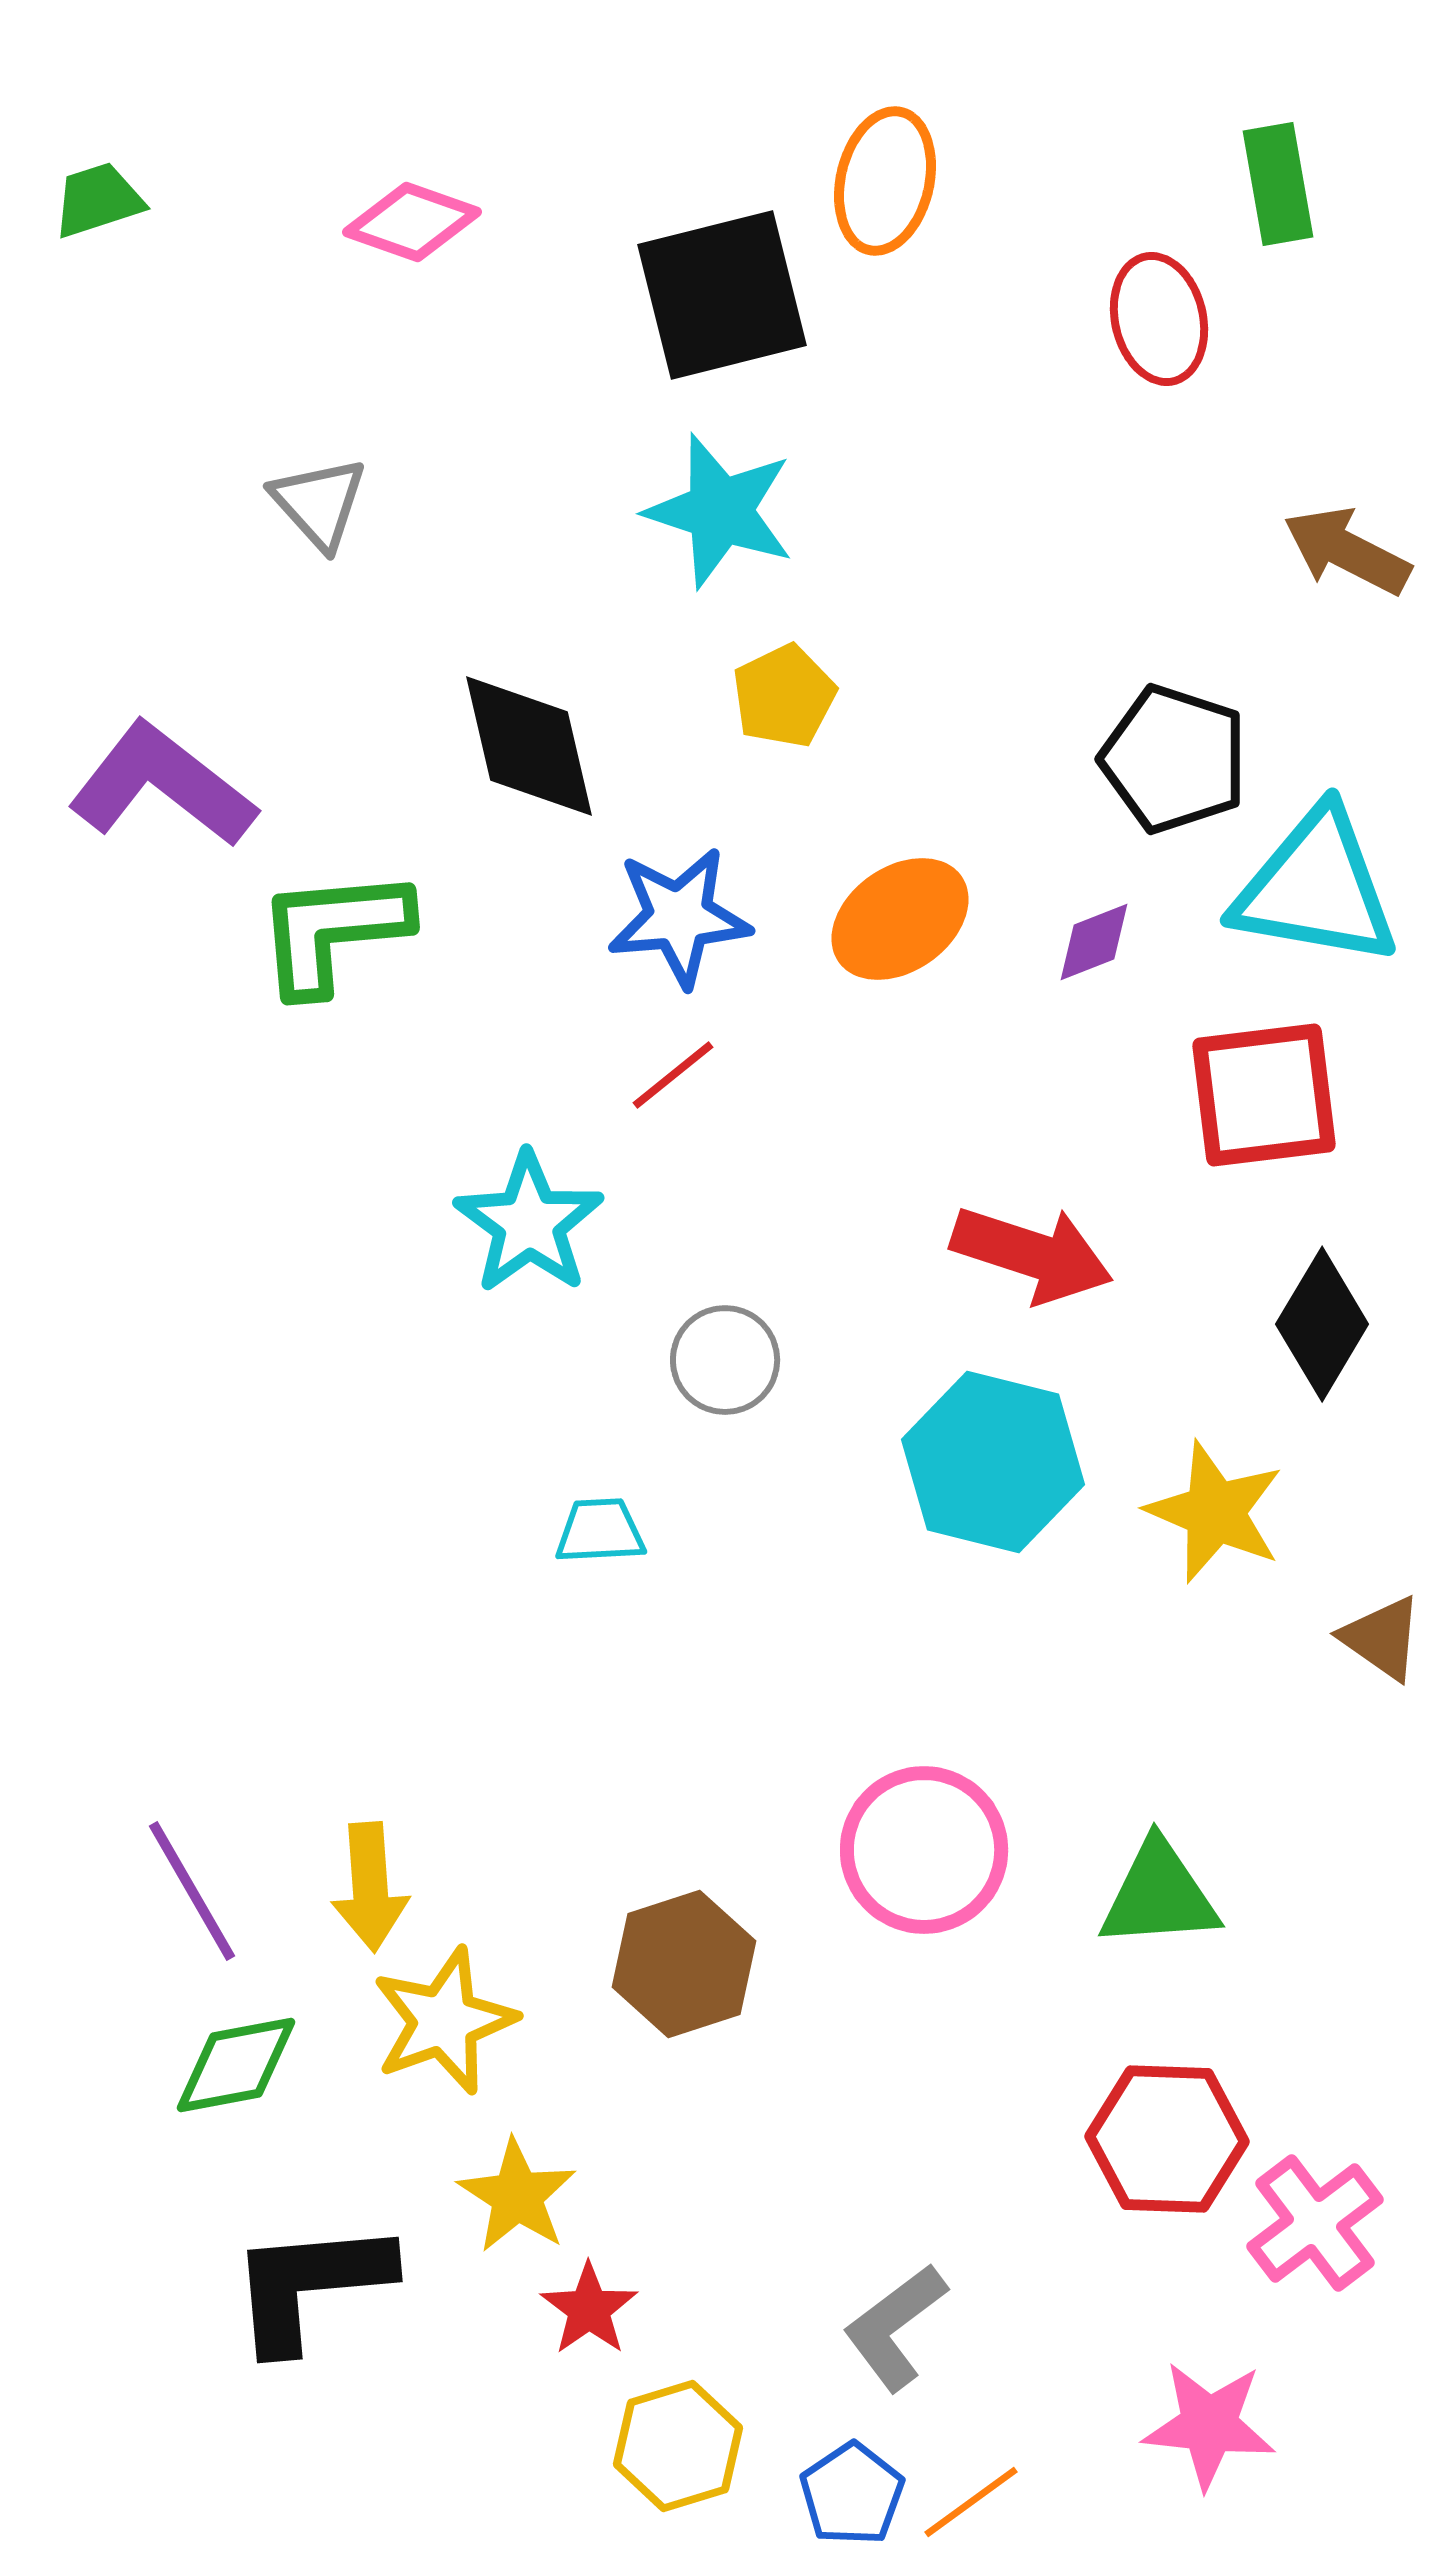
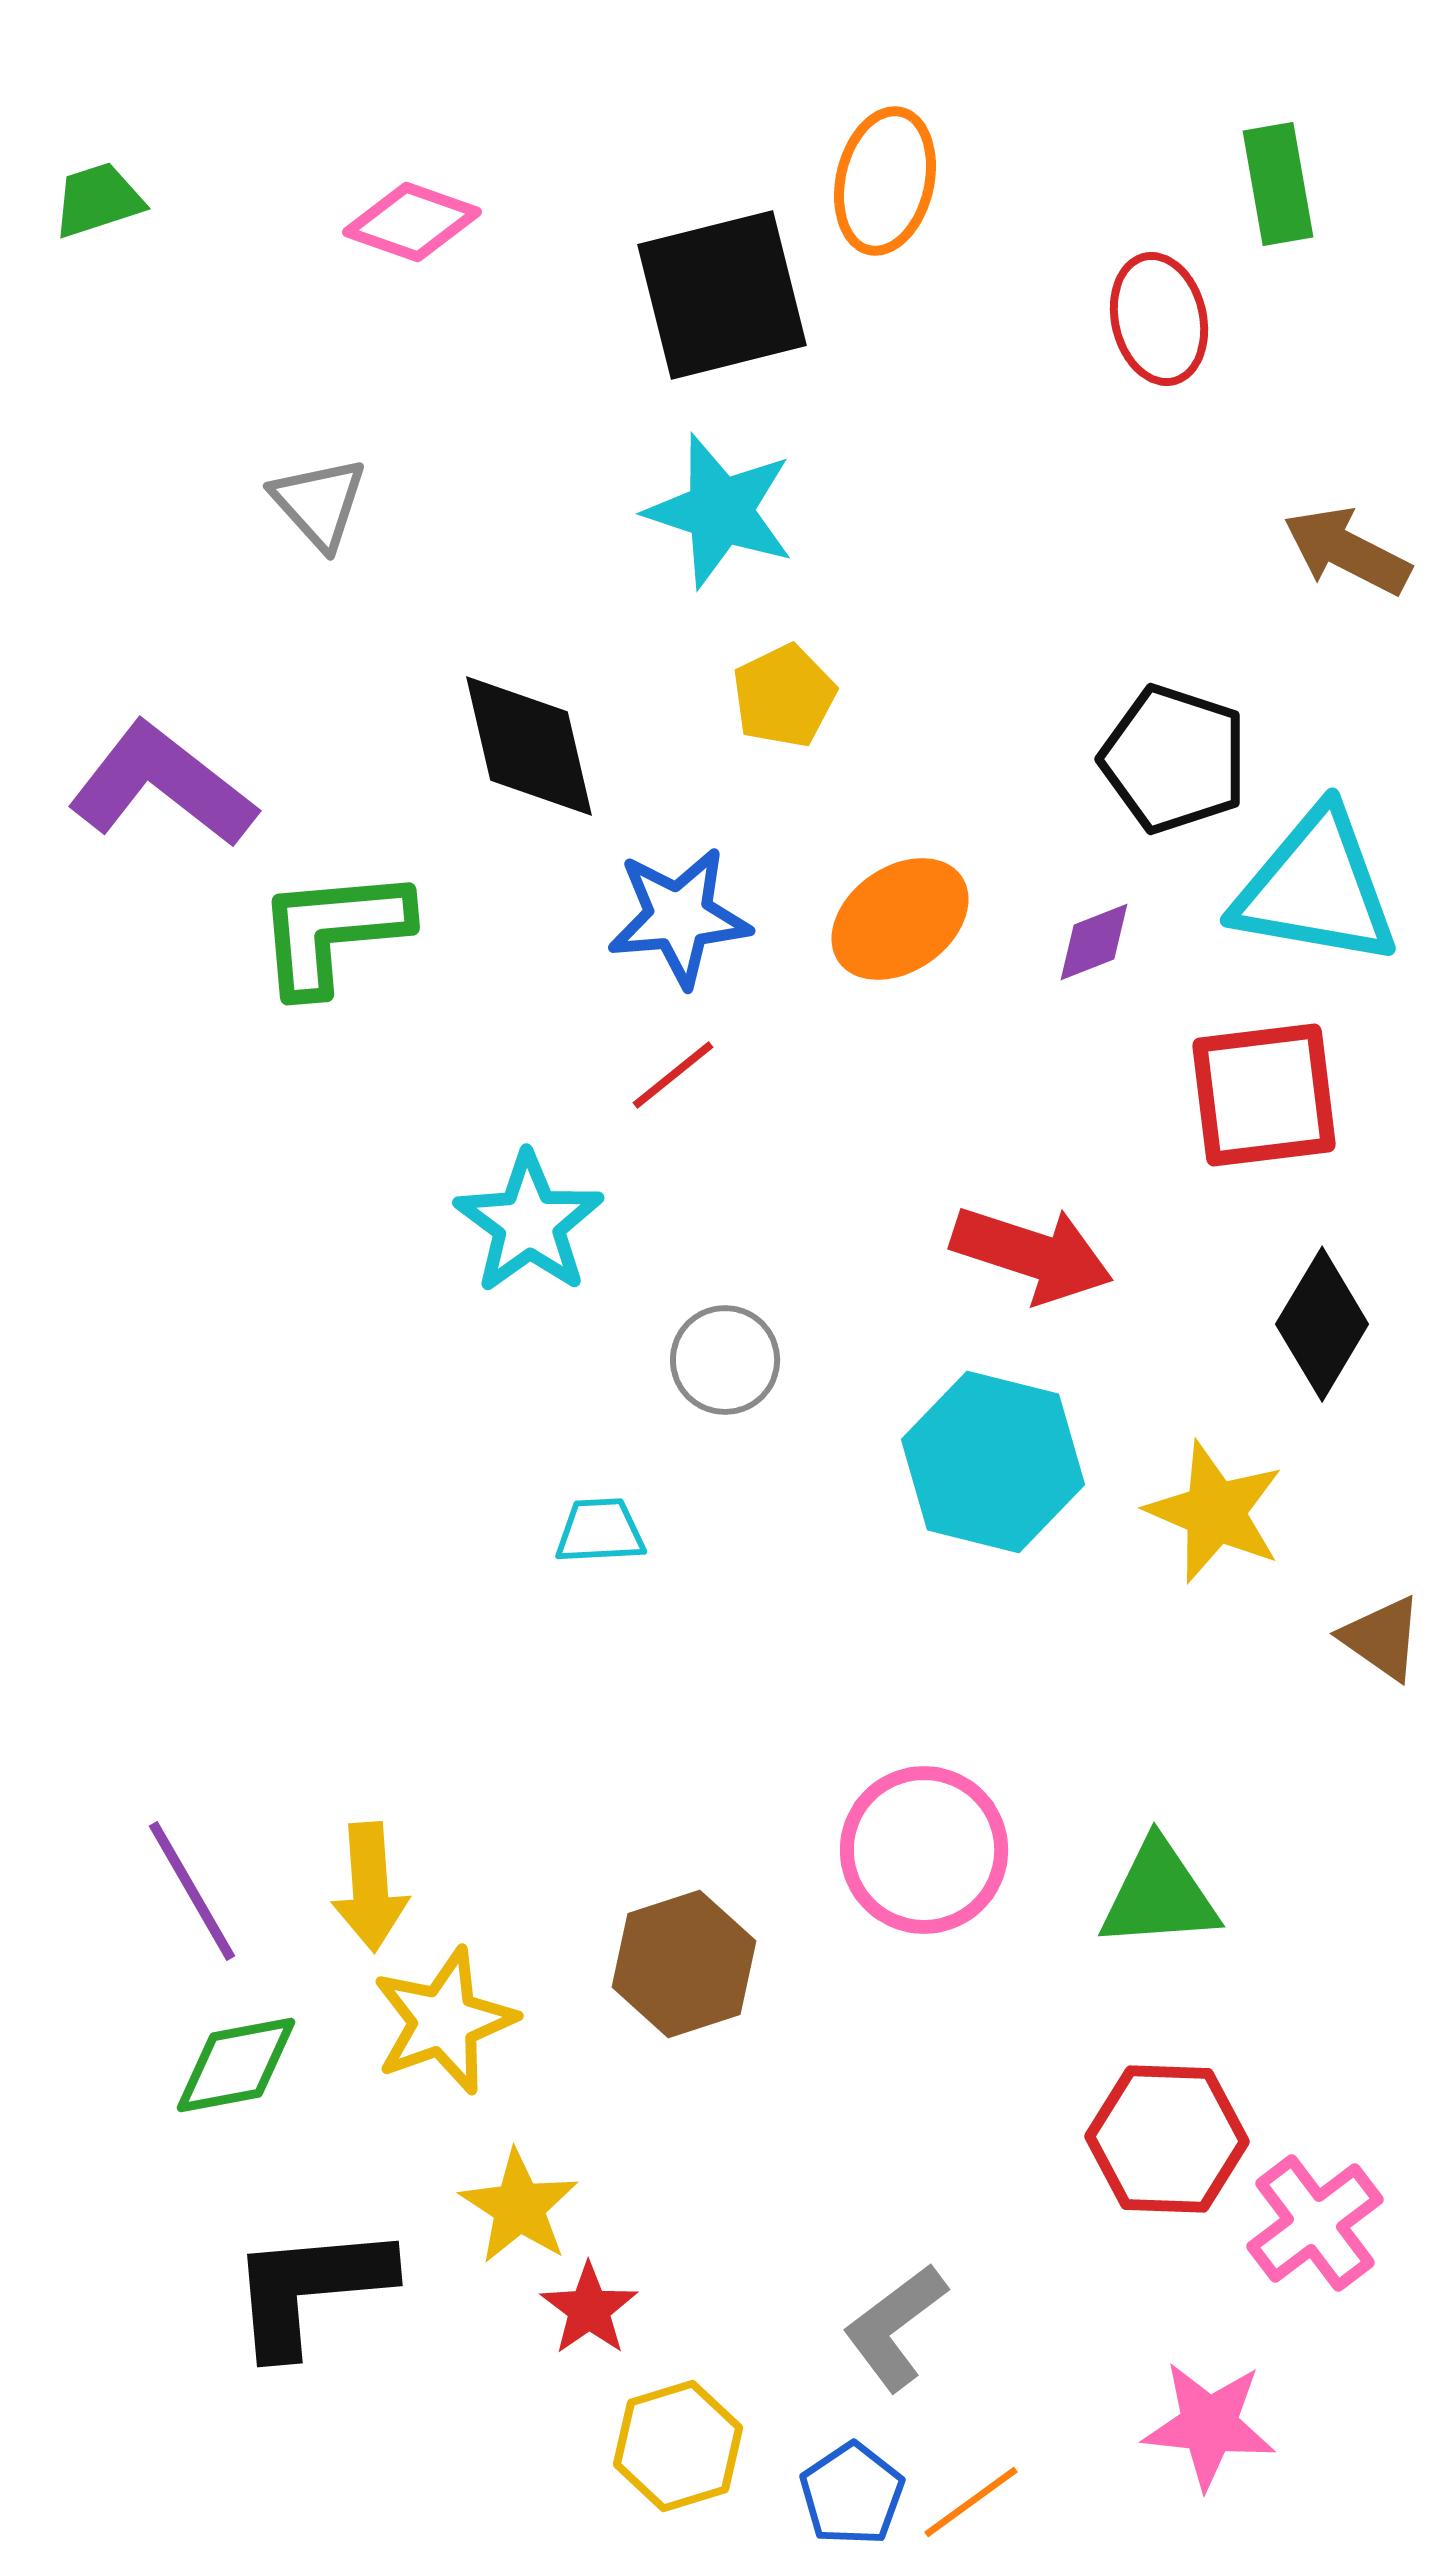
yellow star at (517, 2196): moved 2 px right, 11 px down
black L-shape at (310, 2285): moved 4 px down
